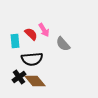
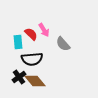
cyan rectangle: moved 3 px right, 1 px down
